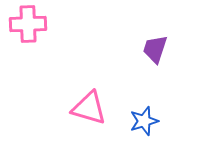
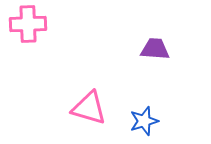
purple trapezoid: rotated 76 degrees clockwise
